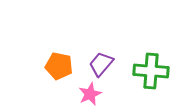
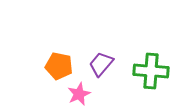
pink star: moved 11 px left
